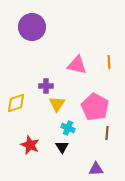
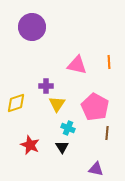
purple triangle: rotated 14 degrees clockwise
